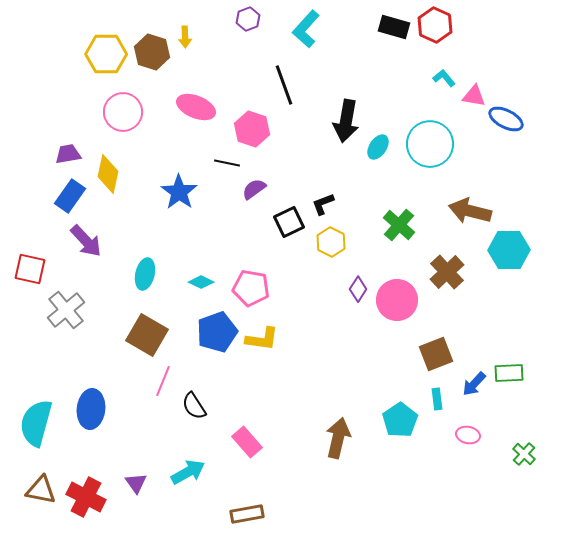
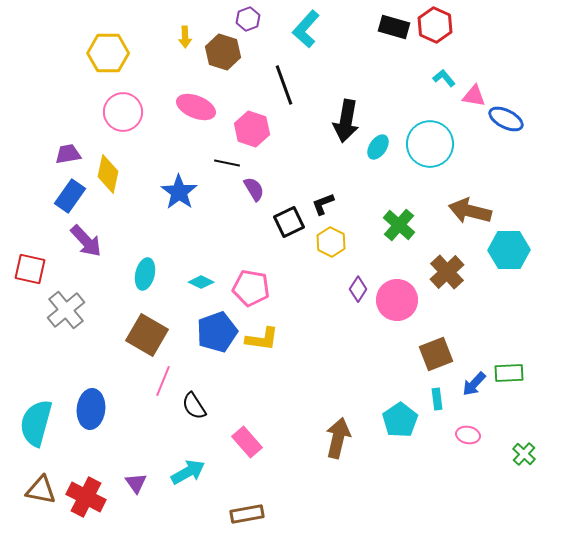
brown hexagon at (152, 52): moved 71 px right
yellow hexagon at (106, 54): moved 2 px right, 1 px up
purple semicircle at (254, 189): rotated 95 degrees clockwise
